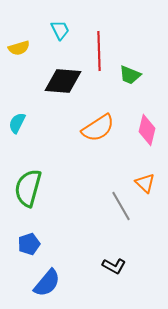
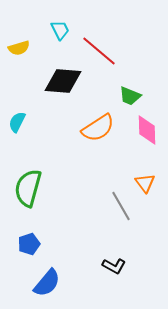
red line: rotated 48 degrees counterclockwise
green trapezoid: moved 21 px down
cyan semicircle: moved 1 px up
pink diamond: rotated 16 degrees counterclockwise
orange triangle: rotated 10 degrees clockwise
